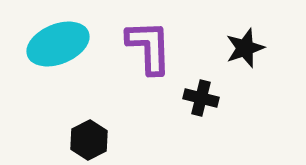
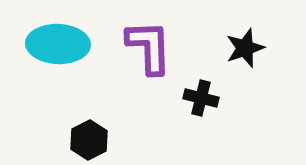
cyan ellipse: rotated 24 degrees clockwise
